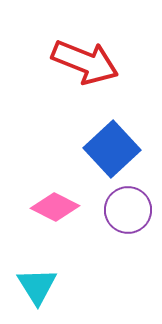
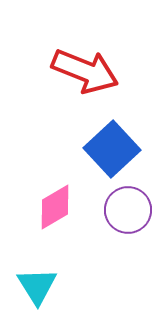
red arrow: moved 9 px down
pink diamond: rotated 57 degrees counterclockwise
